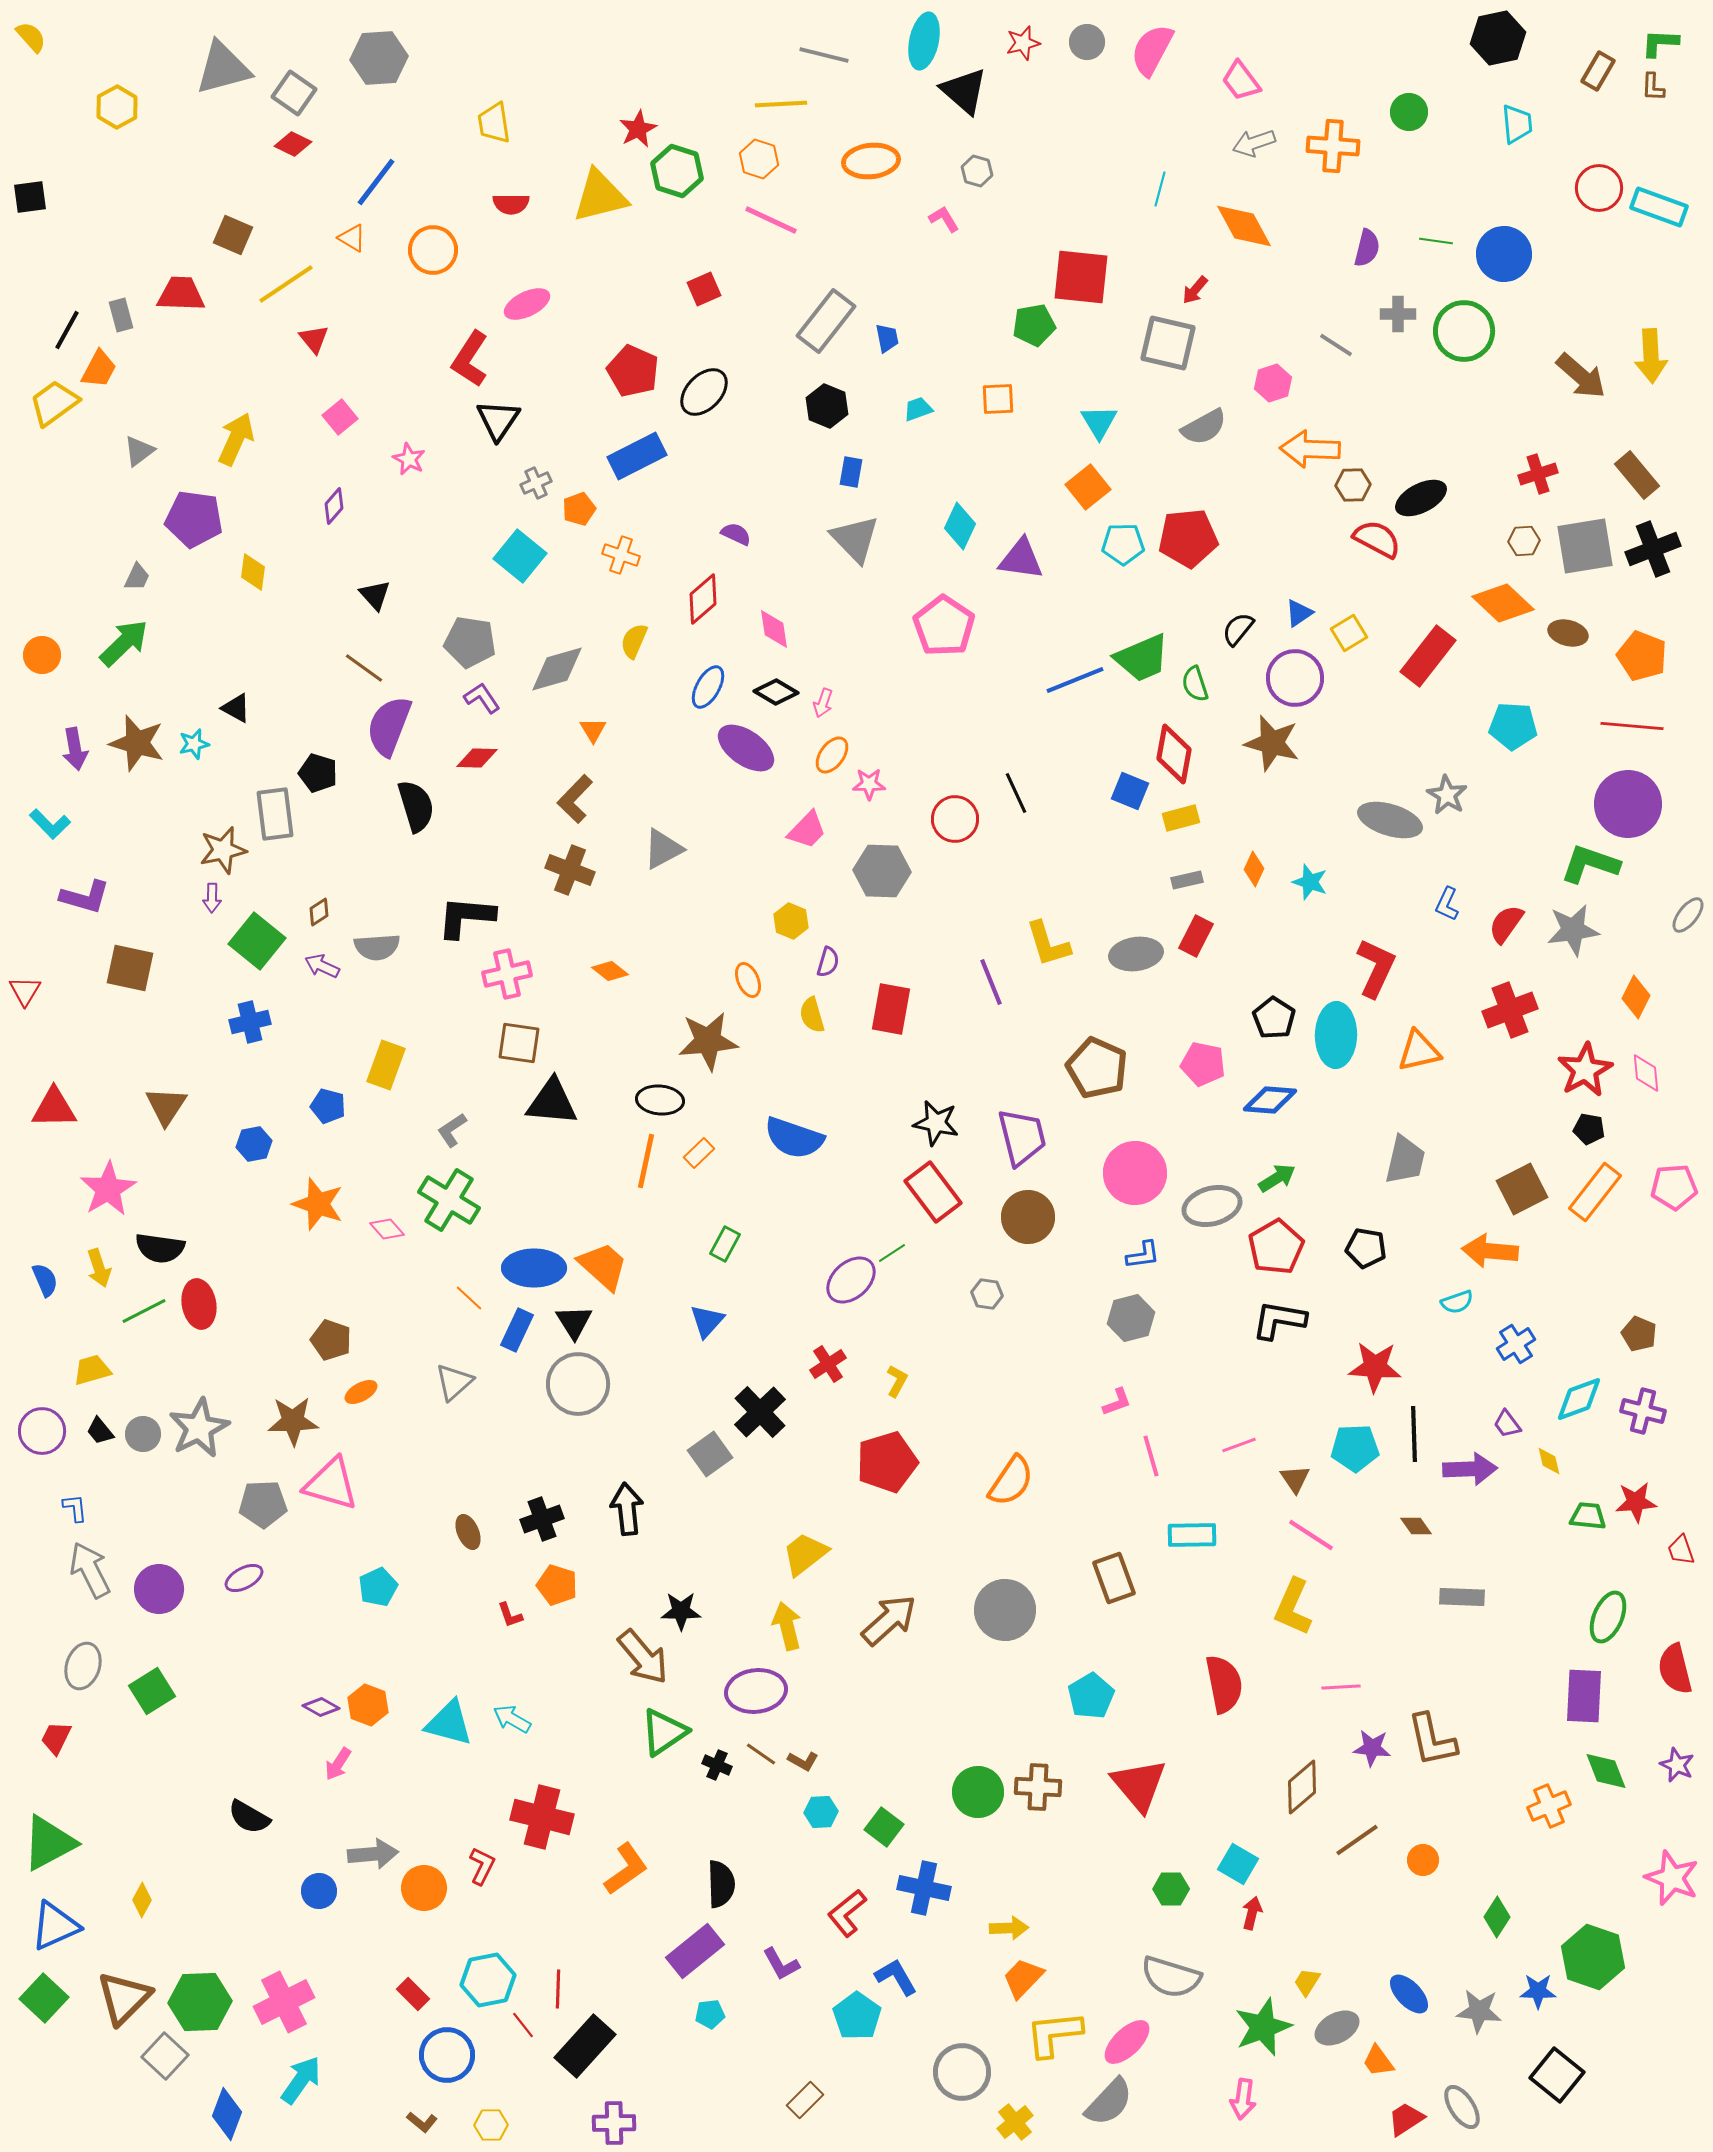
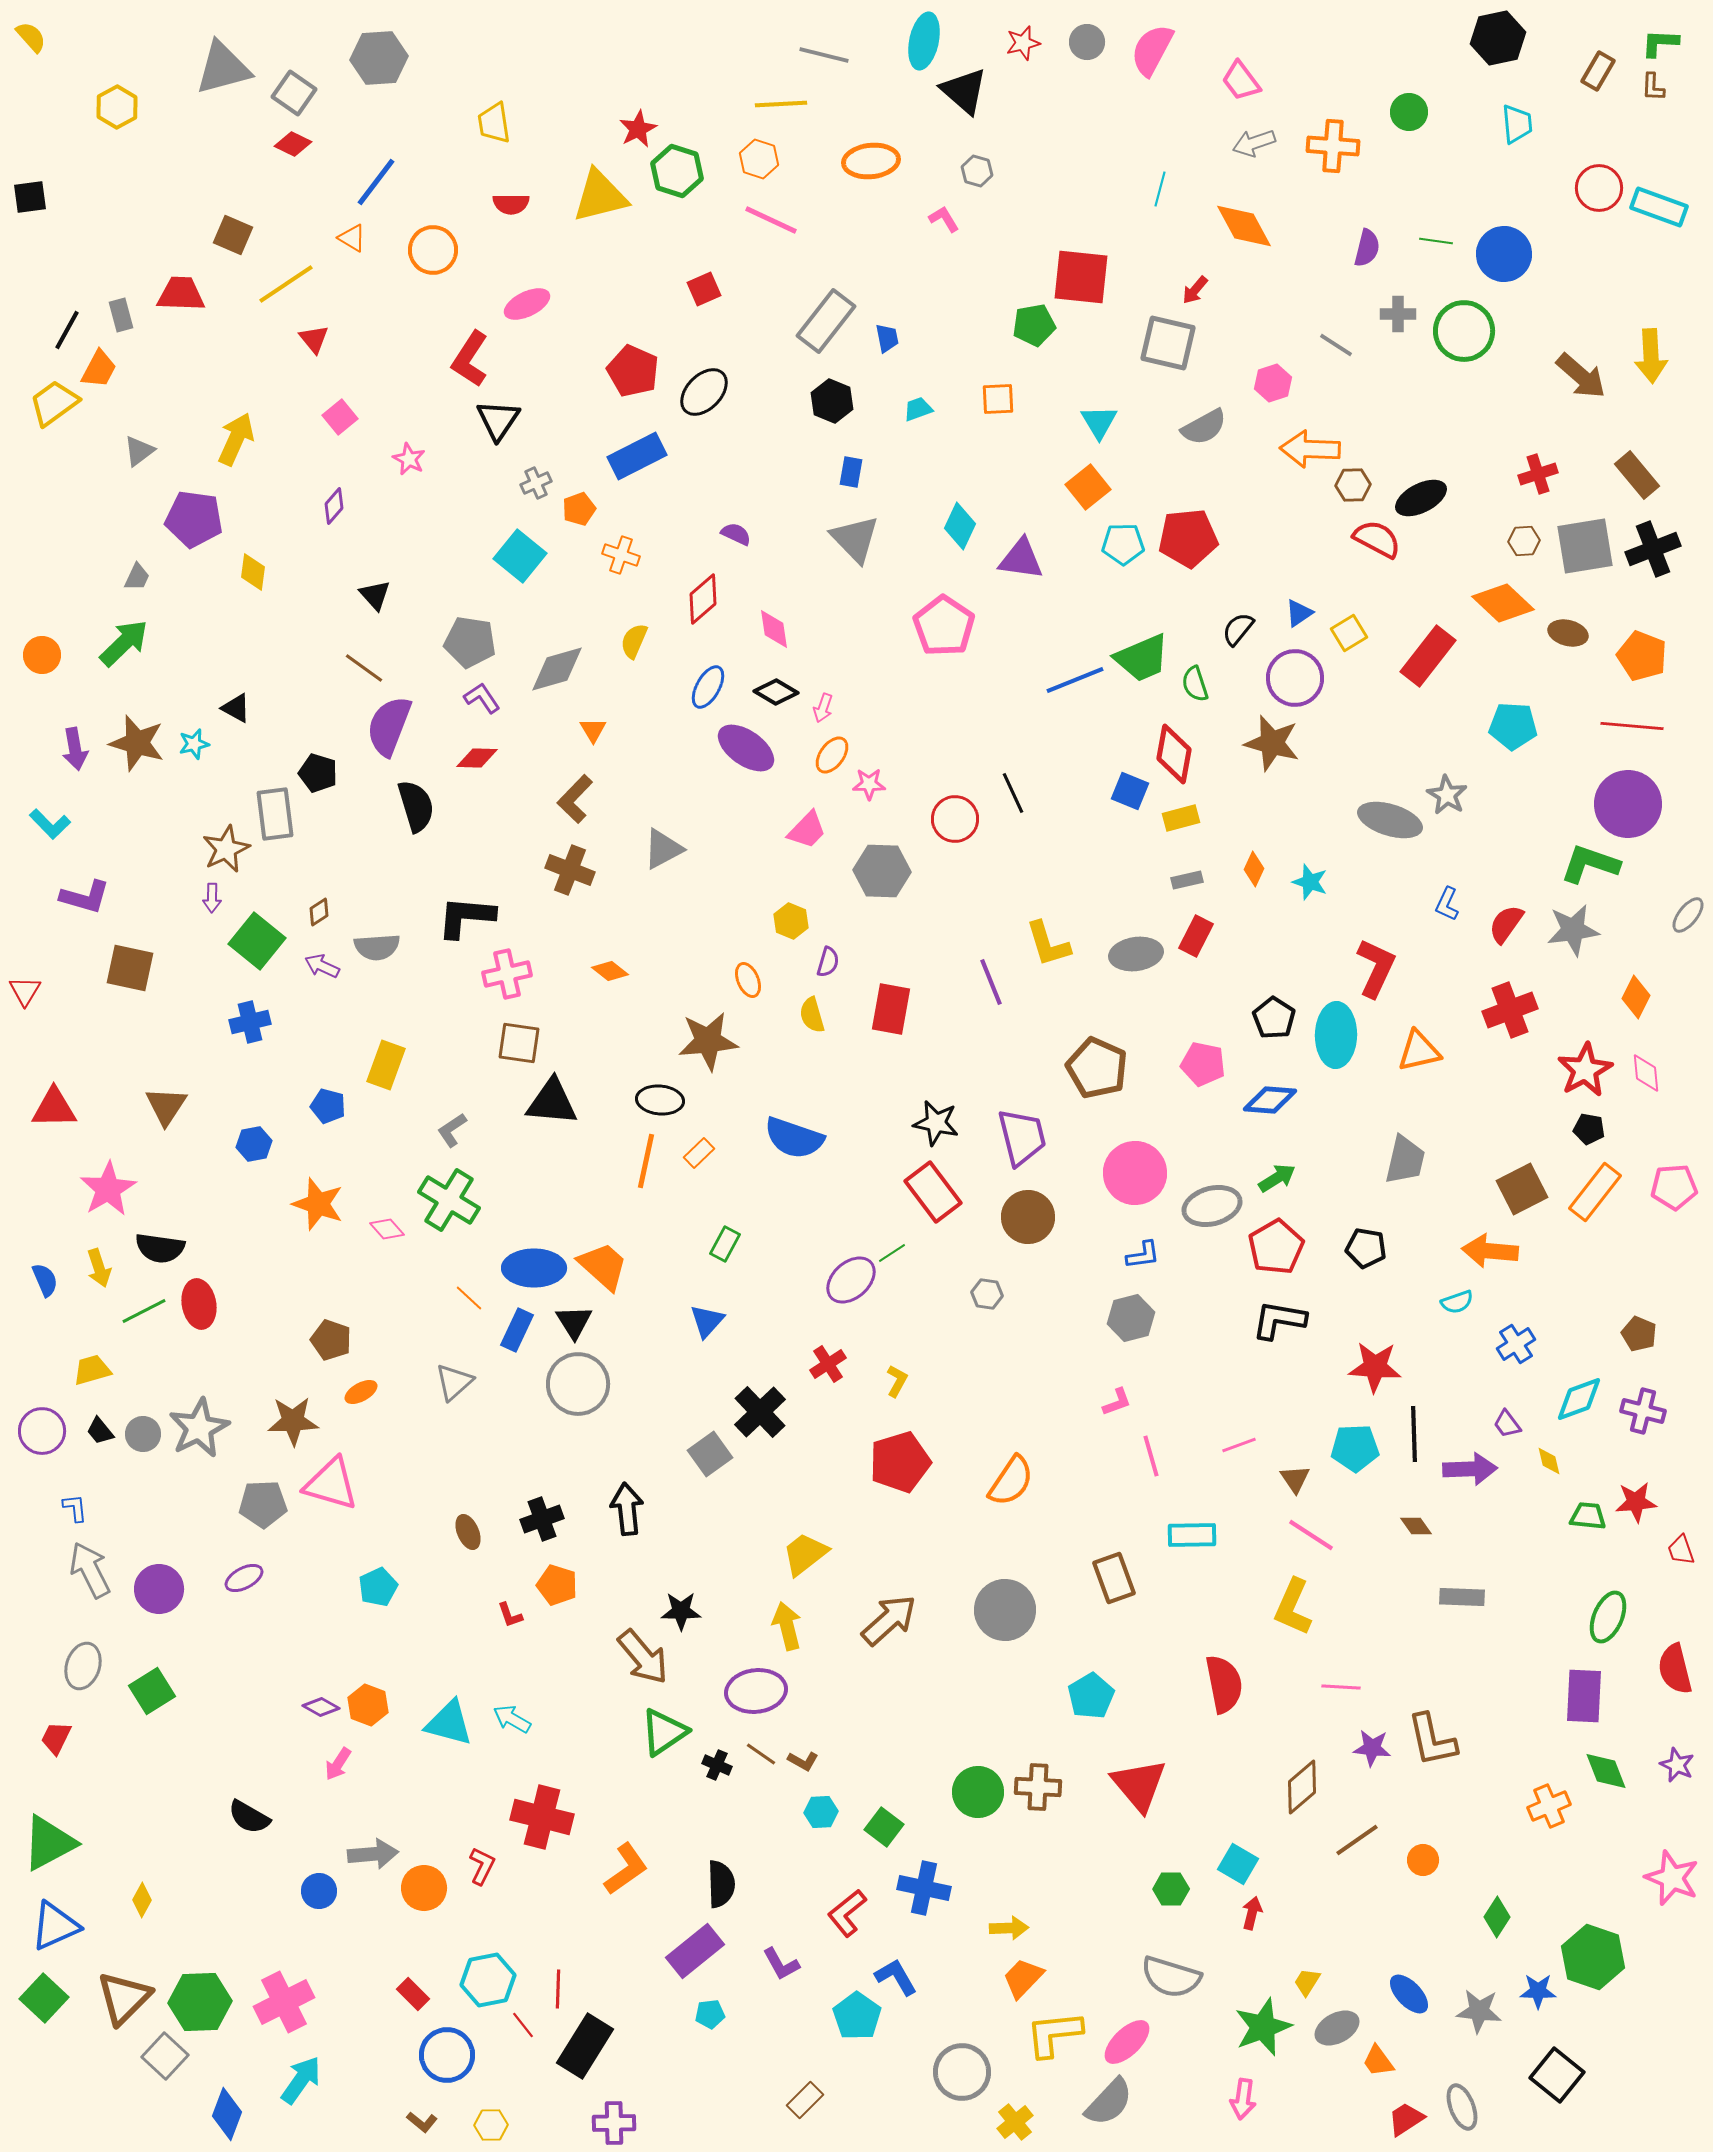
black hexagon at (827, 406): moved 5 px right, 5 px up
pink arrow at (823, 703): moved 5 px down
black line at (1016, 793): moved 3 px left
brown star at (223, 850): moved 3 px right, 1 px up; rotated 12 degrees counterclockwise
red pentagon at (887, 1462): moved 13 px right
pink line at (1341, 1687): rotated 6 degrees clockwise
black rectangle at (585, 2046): rotated 10 degrees counterclockwise
gray ellipse at (1462, 2107): rotated 12 degrees clockwise
